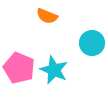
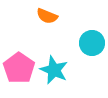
pink pentagon: rotated 12 degrees clockwise
